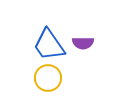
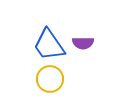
yellow circle: moved 2 px right, 1 px down
